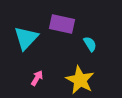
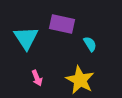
cyan triangle: rotated 16 degrees counterclockwise
pink arrow: rotated 126 degrees clockwise
